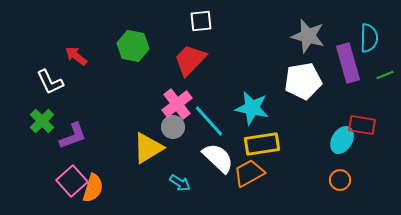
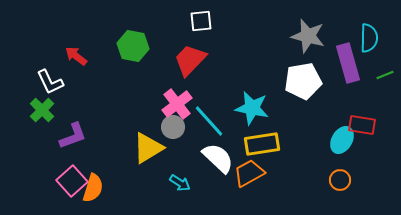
green cross: moved 11 px up
